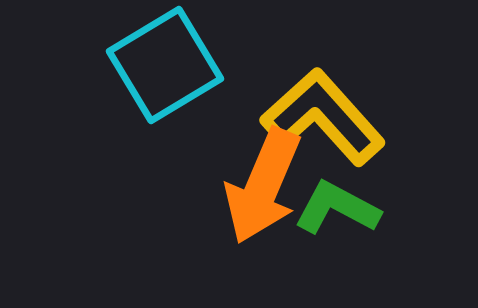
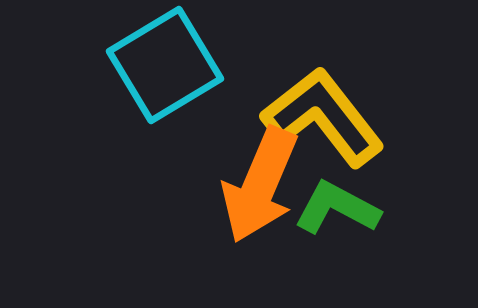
yellow L-shape: rotated 4 degrees clockwise
orange arrow: moved 3 px left, 1 px up
